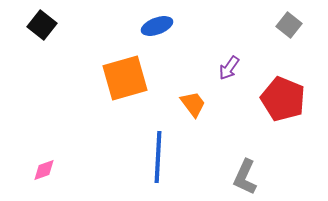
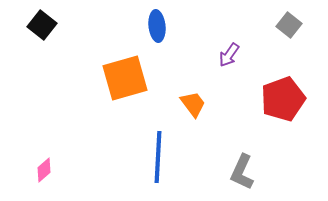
blue ellipse: rotated 76 degrees counterclockwise
purple arrow: moved 13 px up
red pentagon: rotated 30 degrees clockwise
pink diamond: rotated 20 degrees counterclockwise
gray L-shape: moved 3 px left, 5 px up
